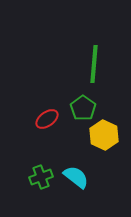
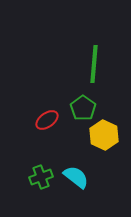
red ellipse: moved 1 px down
